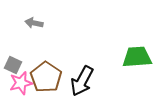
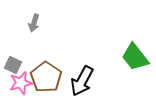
gray arrow: rotated 84 degrees counterclockwise
green trapezoid: moved 2 px left; rotated 124 degrees counterclockwise
